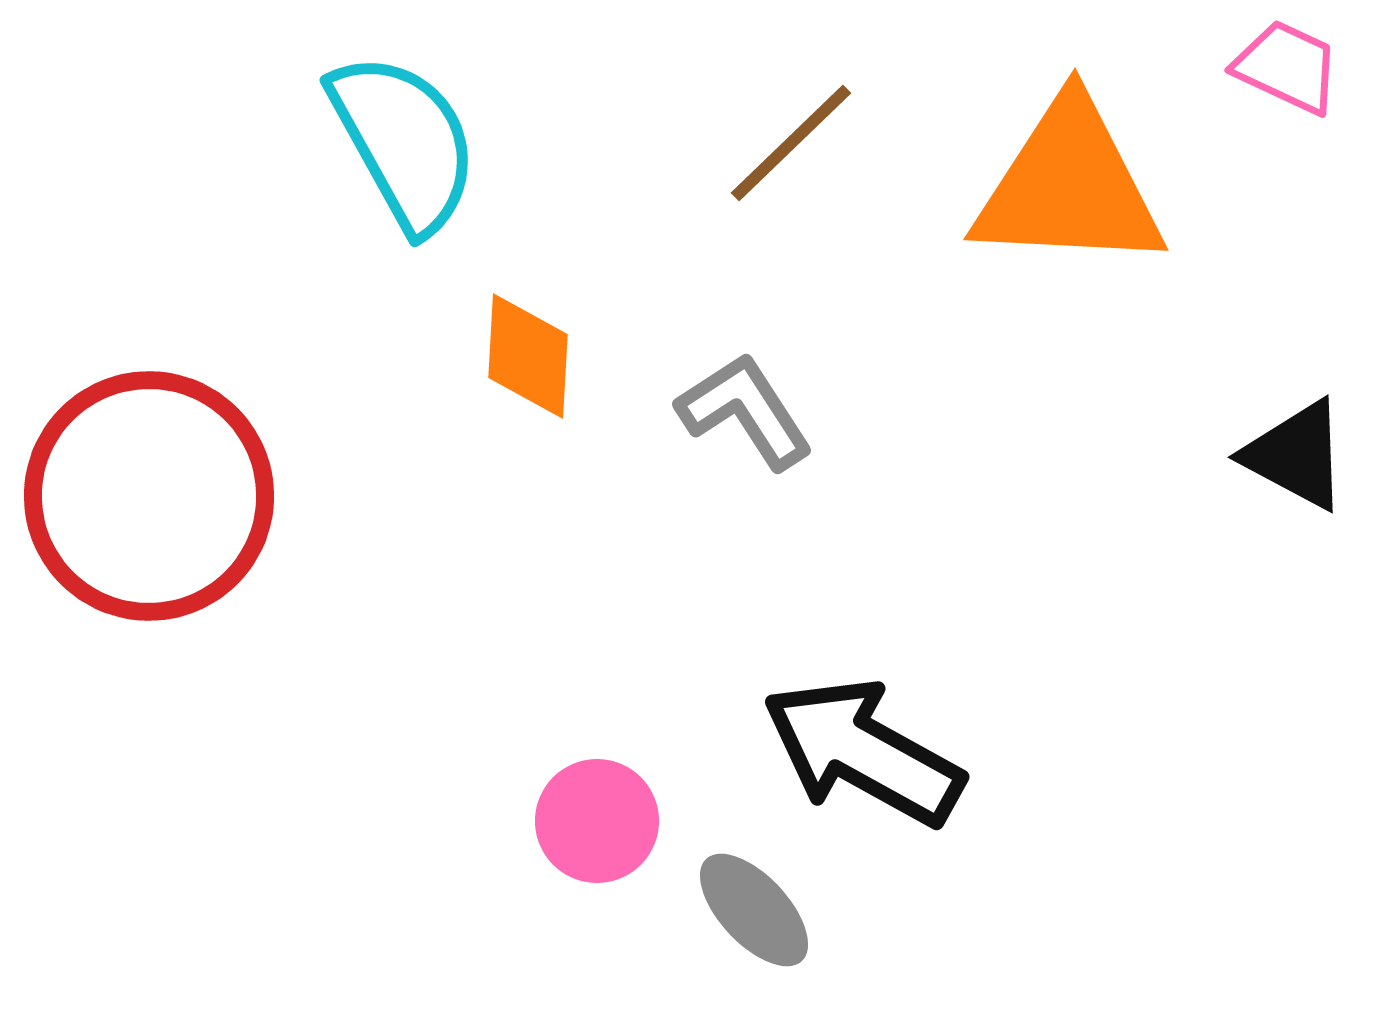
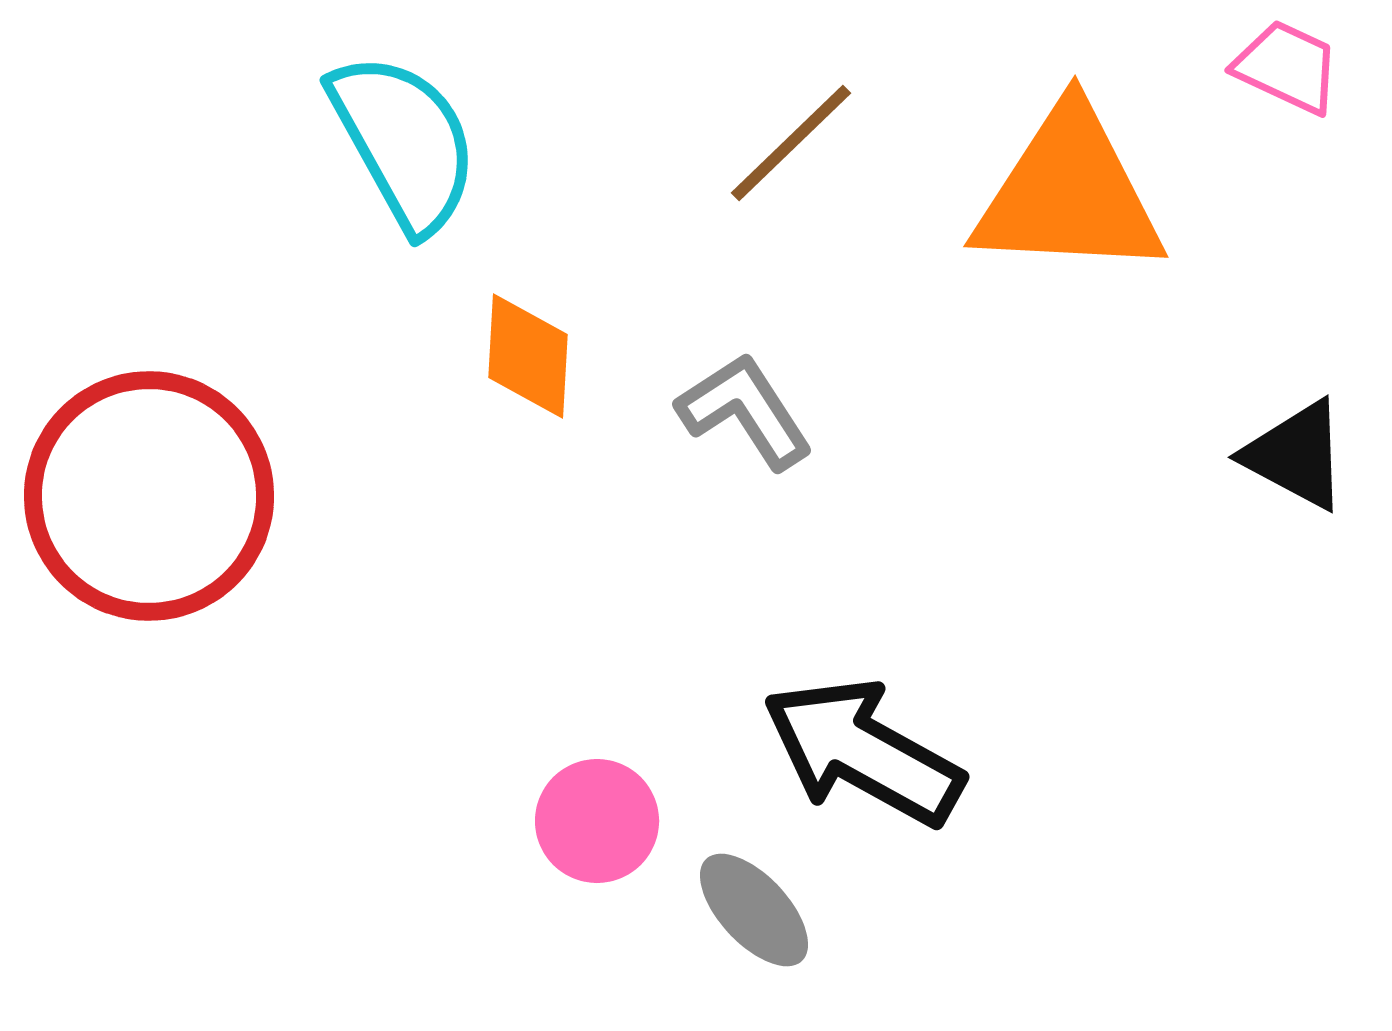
orange triangle: moved 7 px down
